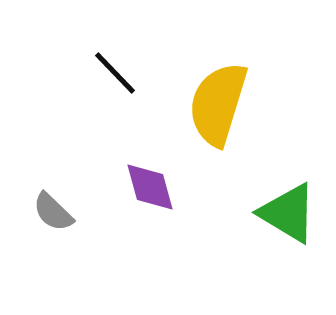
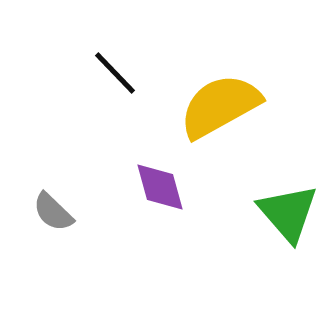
yellow semicircle: moved 2 px right, 2 px down; rotated 44 degrees clockwise
purple diamond: moved 10 px right
green triangle: rotated 18 degrees clockwise
